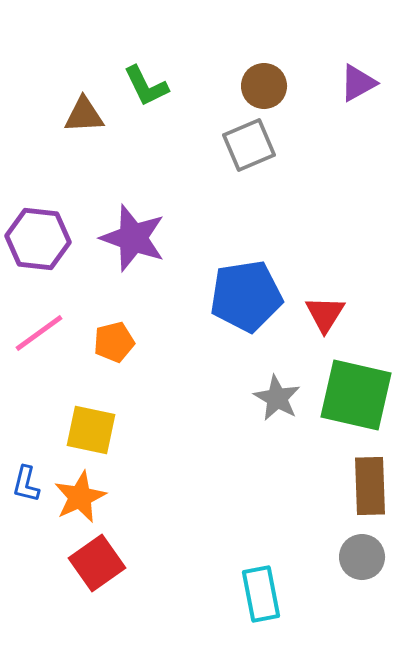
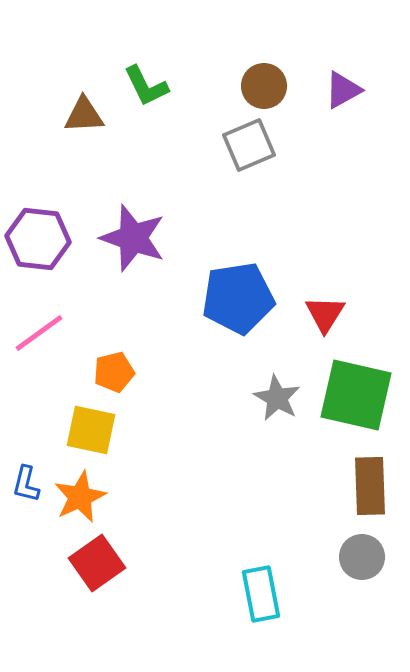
purple triangle: moved 15 px left, 7 px down
blue pentagon: moved 8 px left, 2 px down
orange pentagon: moved 30 px down
